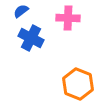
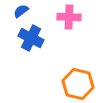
pink cross: moved 1 px right, 1 px up
orange hexagon: rotated 8 degrees counterclockwise
